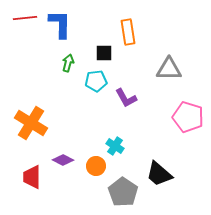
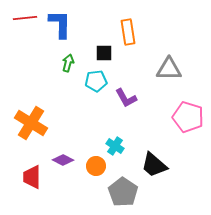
black trapezoid: moved 5 px left, 9 px up
